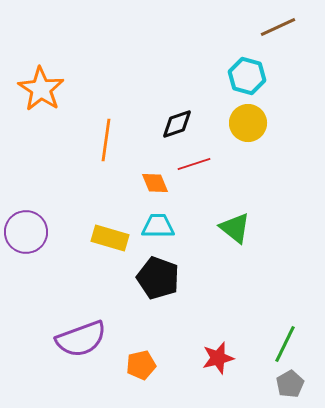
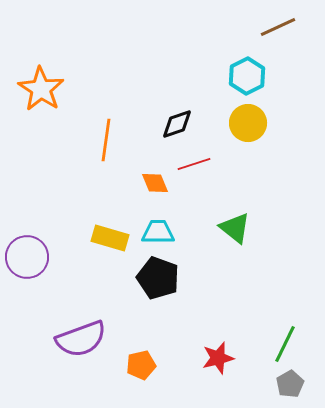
cyan hexagon: rotated 18 degrees clockwise
cyan trapezoid: moved 6 px down
purple circle: moved 1 px right, 25 px down
